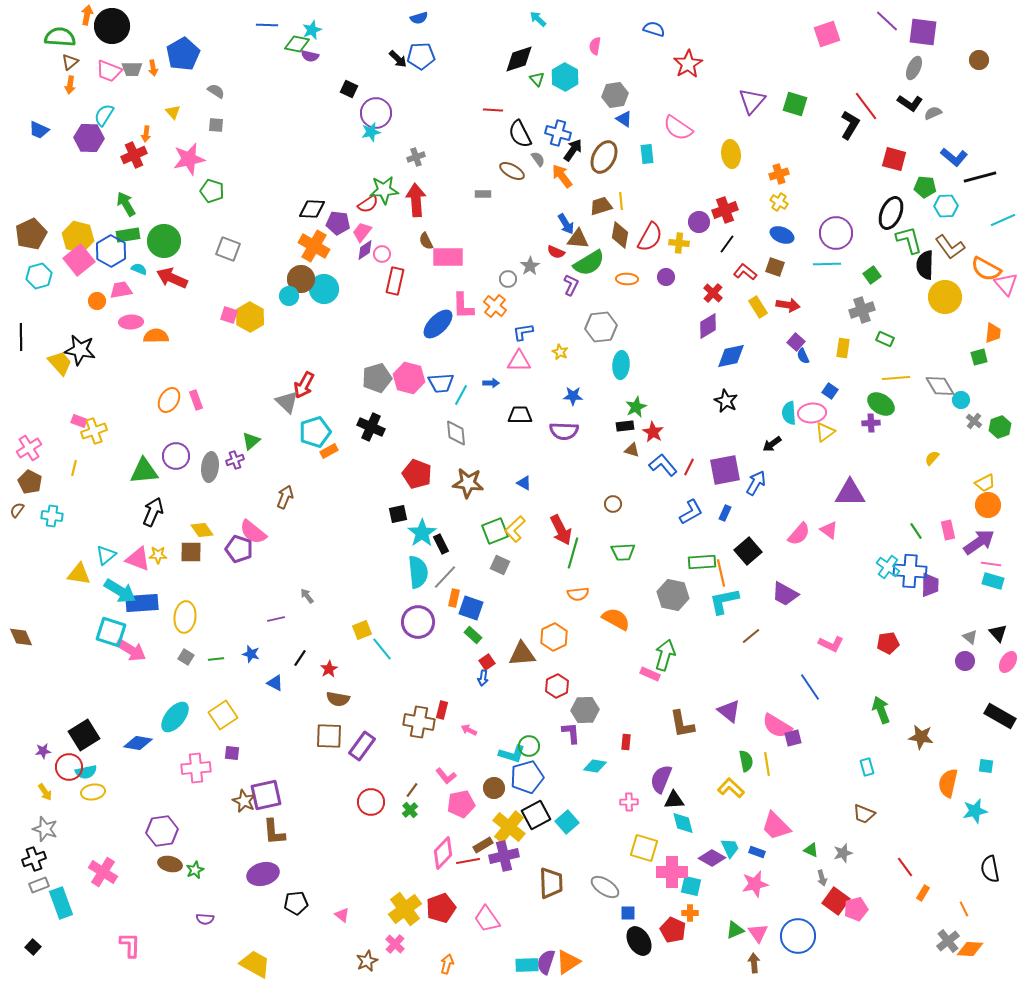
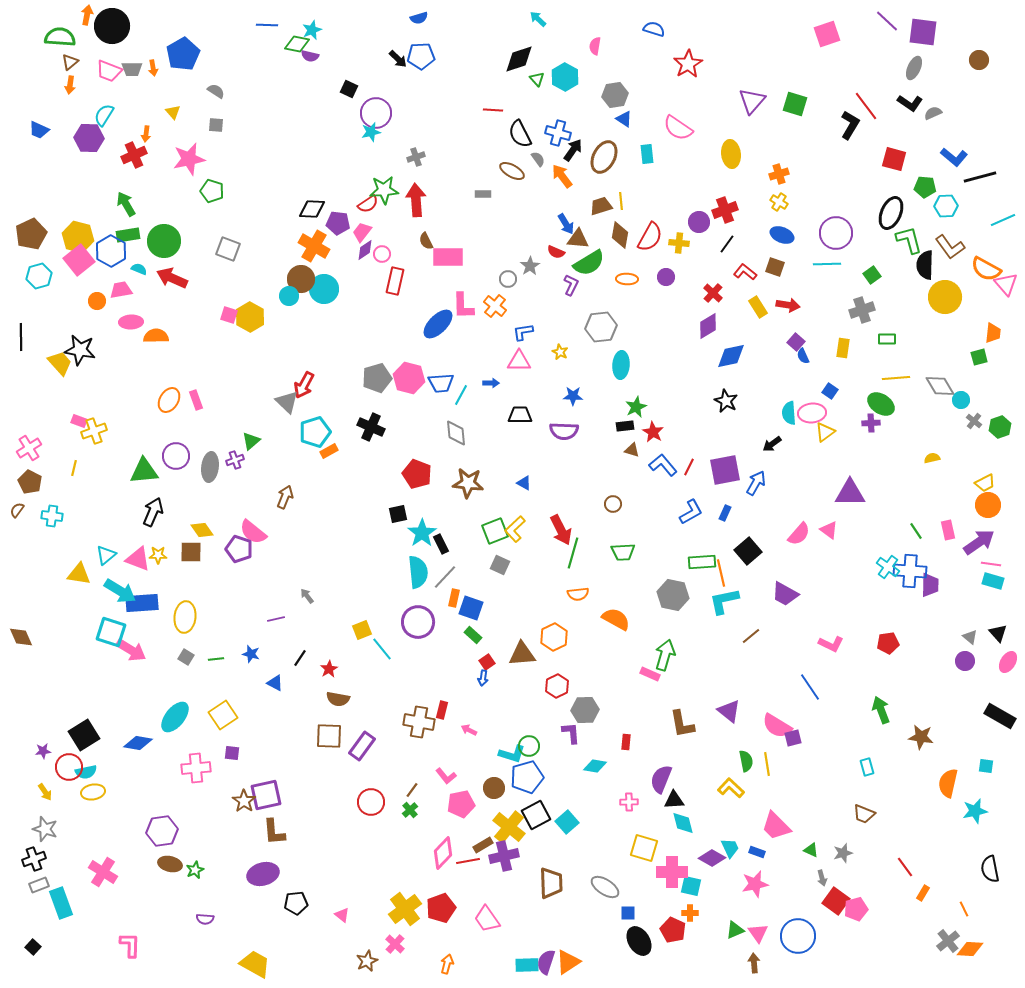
green rectangle at (885, 339): moved 2 px right; rotated 24 degrees counterclockwise
yellow semicircle at (932, 458): rotated 35 degrees clockwise
brown star at (244, 801): rotated 10 degrees clockwise
